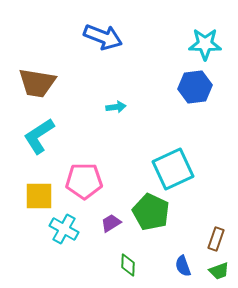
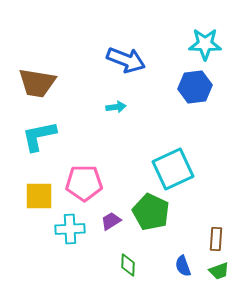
blue arrow: moved 23 px right, 23 px down
cyan L-shape: rotated 21 degrees clockwise
pink pentagon: moved 2 px down
purple trapezoid: moved 2 px up
cyan cross: moved 6 px right; rotated 32 degrees counterclockwise
brown rectangle: rotated 15 degrees counterclockwise
